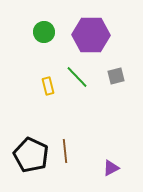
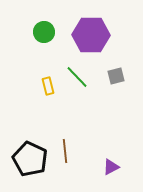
black pentagon: moved 1 px left, 4 px down
purple triangle: moved 1 px up
